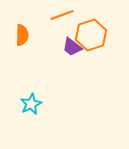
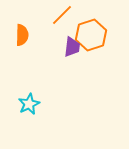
orange line: rotated 25 degrees counterclockwise
purple trapezoid: rotated 120 degrees counterclockwise
cyan star: moved 2 px left
